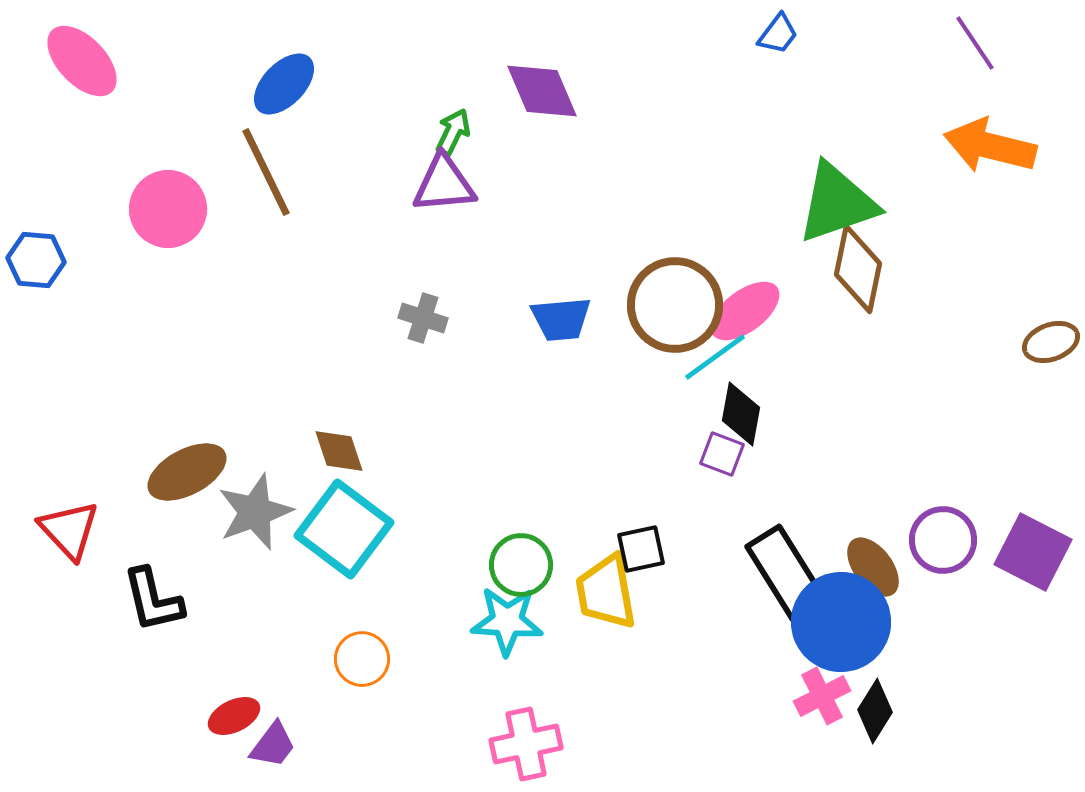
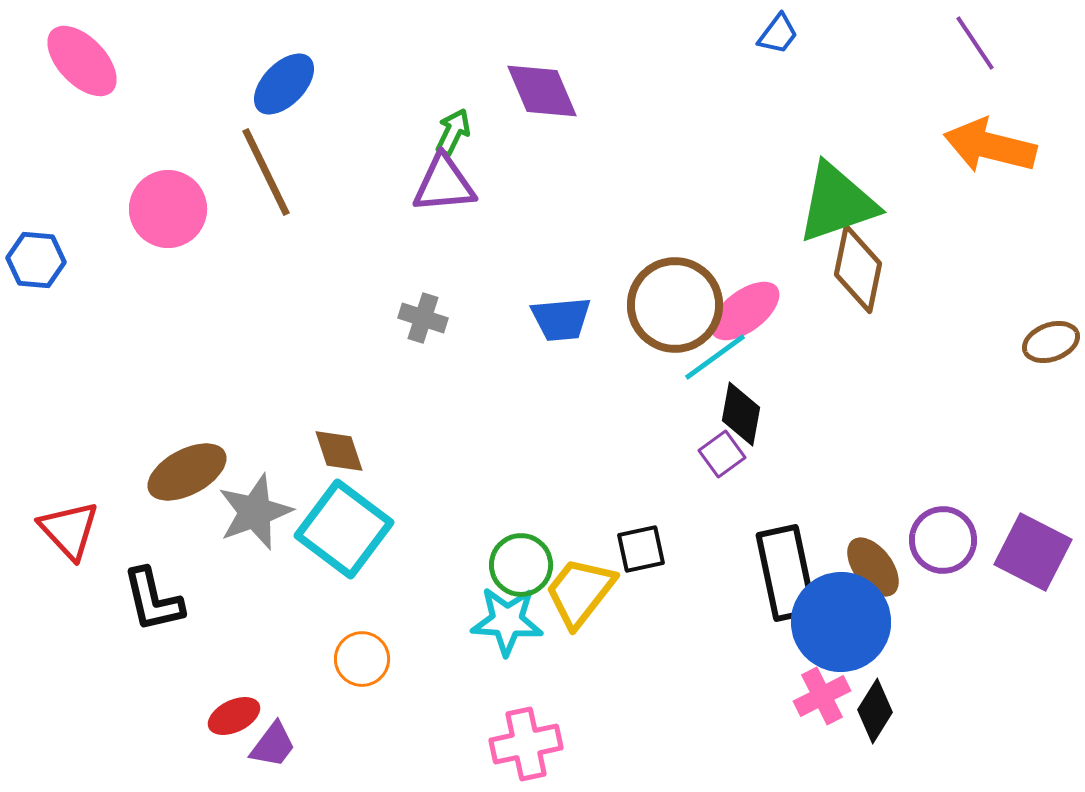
purple square at (722, 454): rotated 33 degrees clockwise
black rectangle at (786, 573): rotated 20 degrees clockwise
yellow trapezoid at (606, 592): moved 26 px left; rotated 48 degrees clockwise
